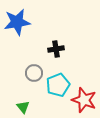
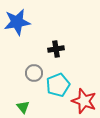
red star: moved 1 px down
